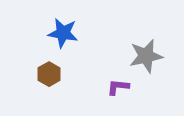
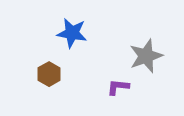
blue star: moved 9 px right
gray star: rotated 8 degrees counterclockwise
